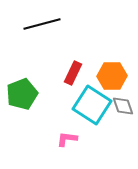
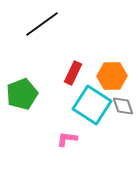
black line: rotated 21 degrees counterclockwise
